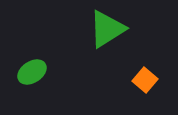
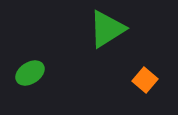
green ellipse: moved 2 px left, 1 px down
